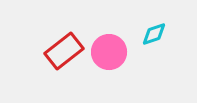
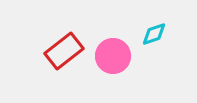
pink circle: moved 4 px right, 4 px down
